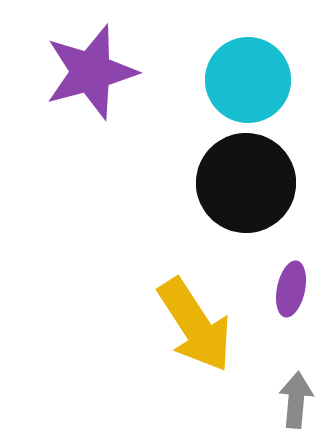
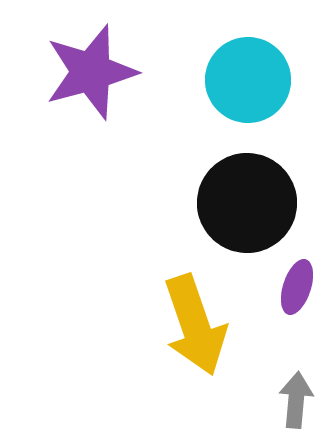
black circle: moved 1 px right, 20 px down
purple ellipse: moved 6 px right, 2 px up; rotated 6 degrees clockwise
yellow arrow: rotated 14 degrees clockwise
